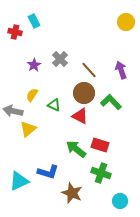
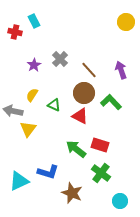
yellow triangle: rotated 12 degrees counterclockwise
green cross: rotated 18 degrees clockwise
